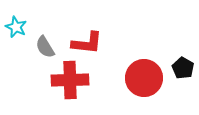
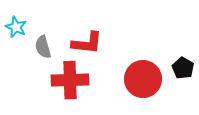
gray semicircle: moved 2 px left; rotated 15 degrees clockwise
red circle: moved 1 px left, 1 px down
